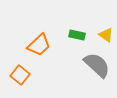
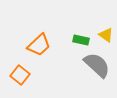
green rectangle: moved 4 px right, 5 px down
